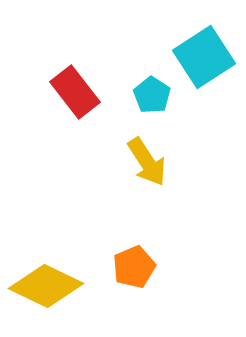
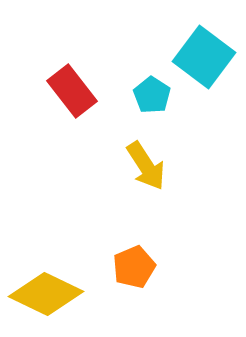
cyan square: rotated 20 degrees counterclockwise
red rectangle: moved 3 px left, 1 px up
yellow arrow: moved 1 px left, 4 px down
yellow diamond: moved 8 px down
